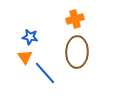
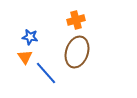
orange cross: moved 1 px right, 1 px down
brown ellipse: rotated 16 degrees clockwise
blue line: moved 1 px right
